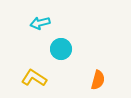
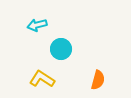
cyan arrow: moved 3 px left, 2 px down
yellow L-shape: moved 8 px right, 1 px down
